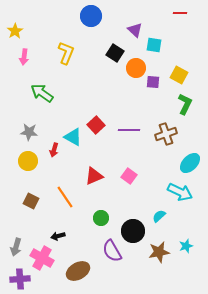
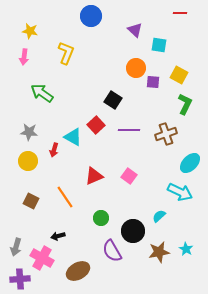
yellow star: moved 15 px right; rotated 28 degrees counterclockwise
cyan square: moved 5 px right
black square: moved 2 px left, 47 px down
cyan star: moved 3 px down; rotated 24 degrees counterclockwise
